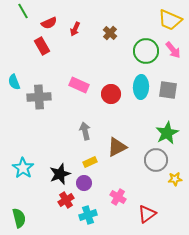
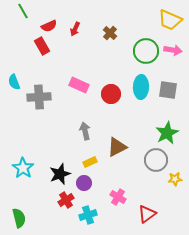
red semicircle: moved 3 px down
pink arrow: rotated 42 degrees counterclockwise
